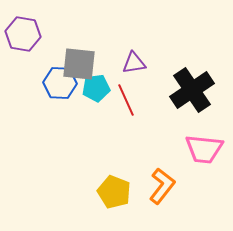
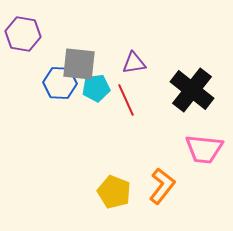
black cross: rotated 18 degrees counterclockwise
